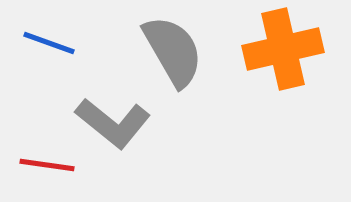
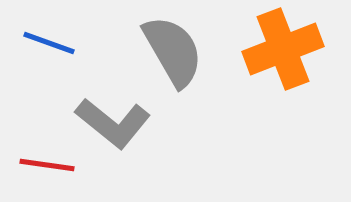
orange cross: rotated 8 degrees counterclockwise
